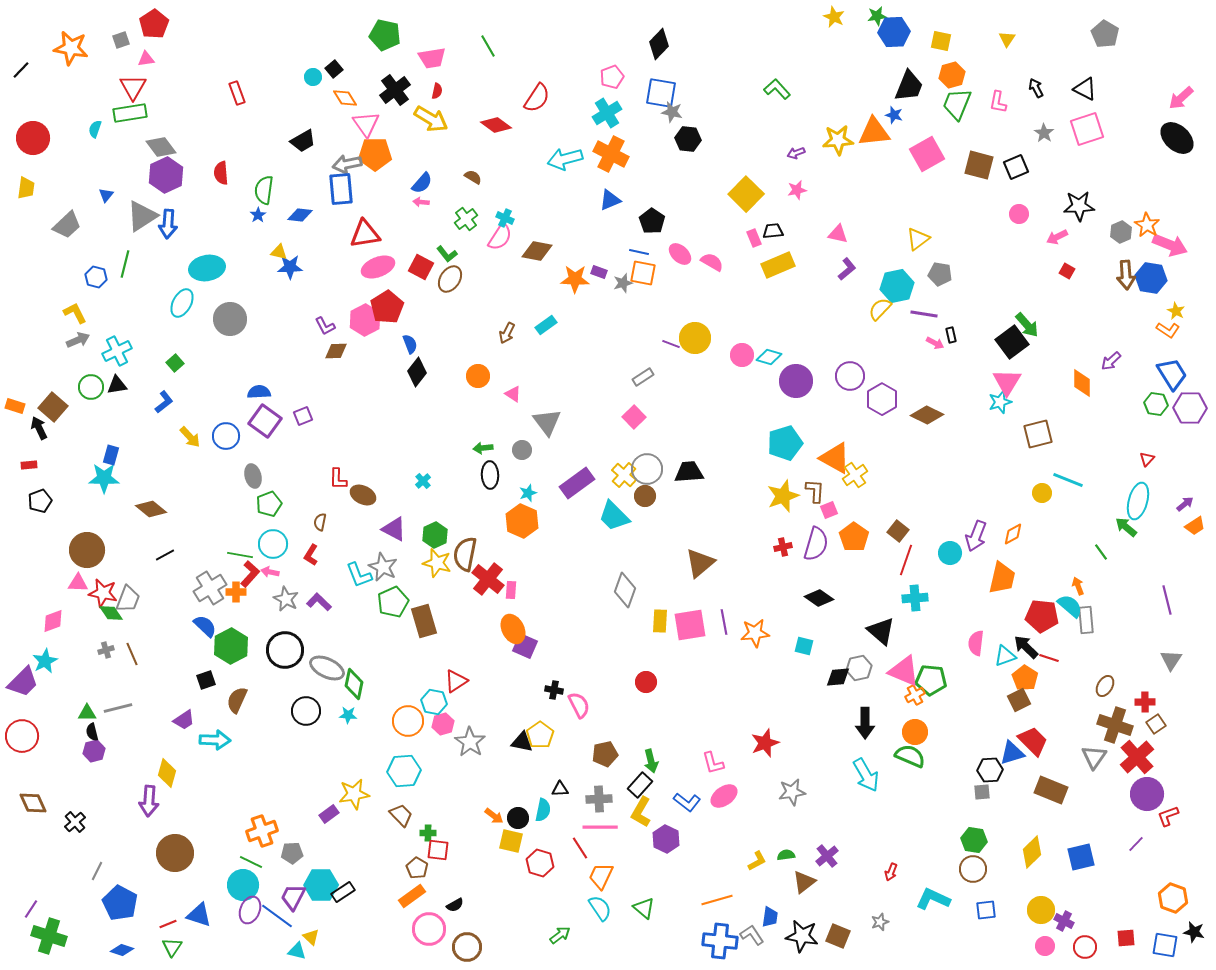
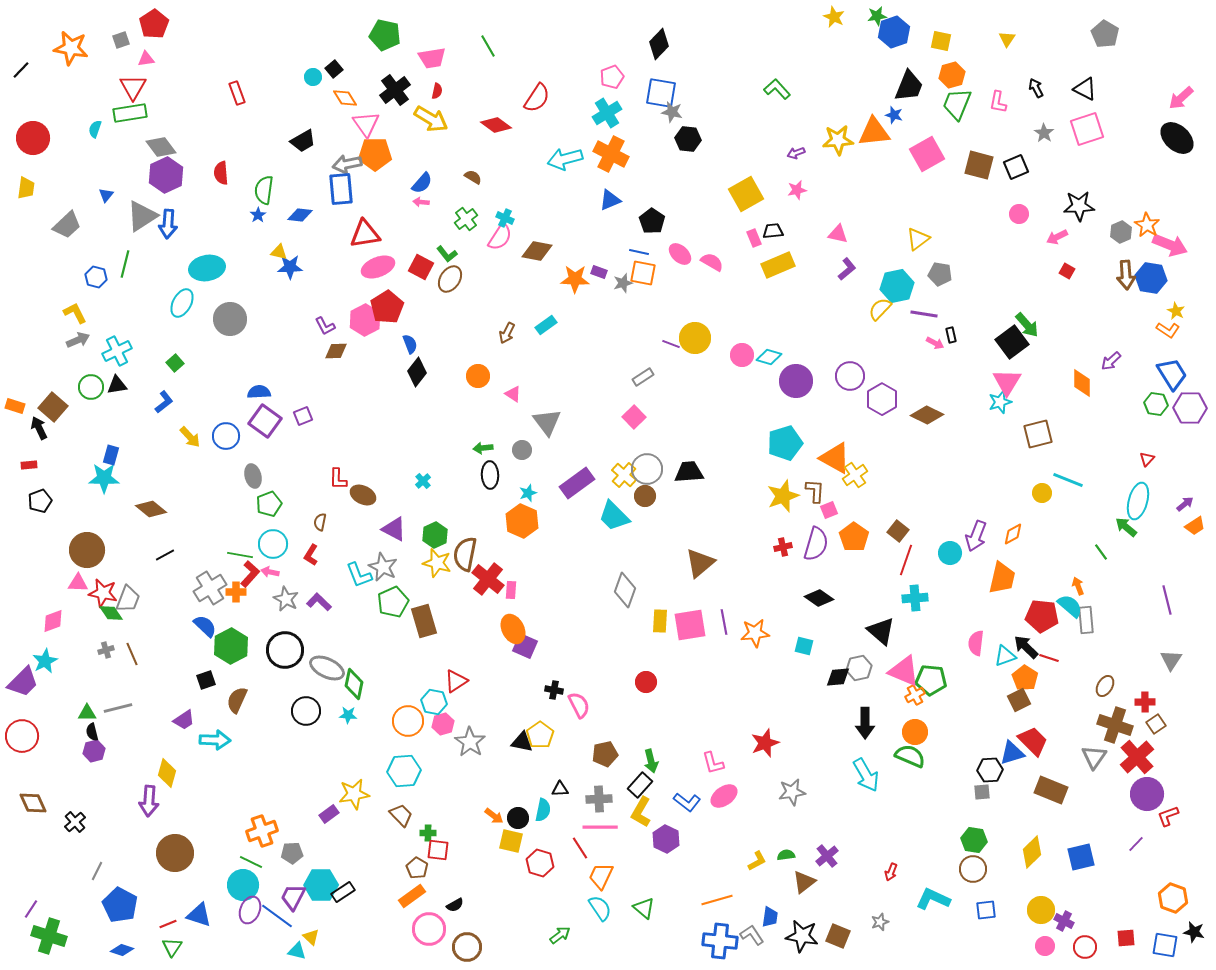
blue hexagon at (894, 32): rotated 16 degrees counterclockwise
yellow square at (746, 194): rotated 16 degrees clockwise
blue pentagon at (120, 903): moved 2 px down
